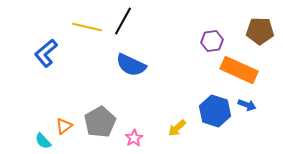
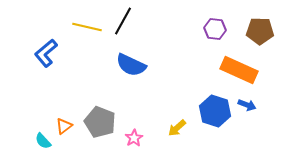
purple hexagon: moved 3 px right, 12 px up; rotated 15 degrees clockwise
gray pentagon: rotated 20 degrees counterclockwise
